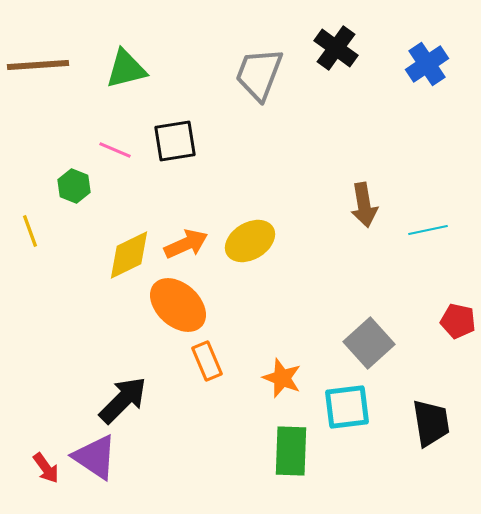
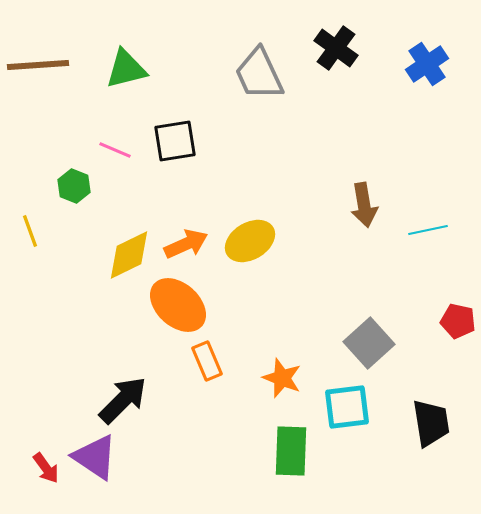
gray trapezoid: rotated 46 degrees counterclockwise
